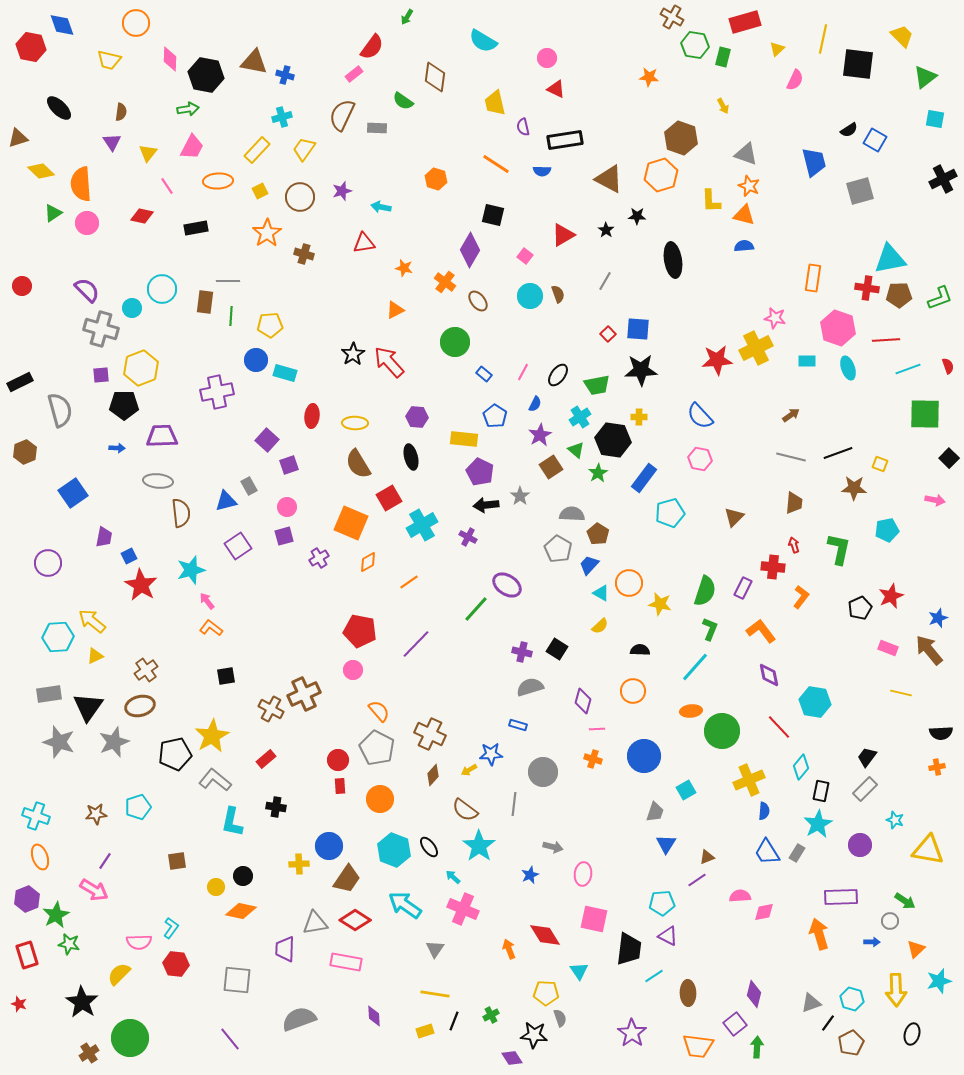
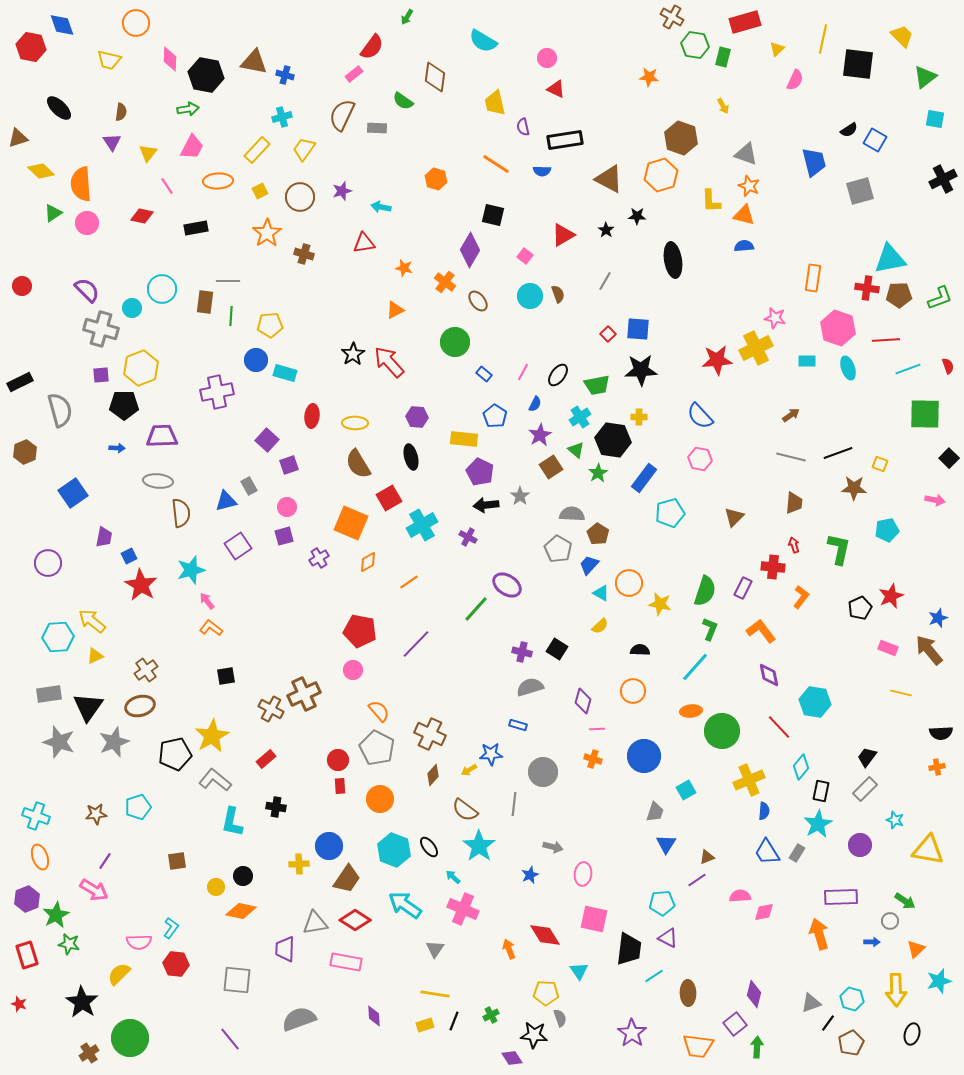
purple triangle at (668, 936): moved 2 px down
yellow rectangle at (425, 1031): moved 6 px up
